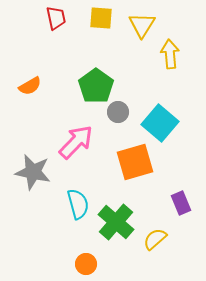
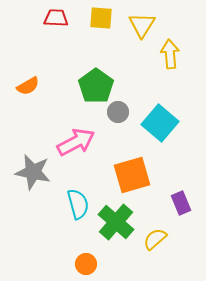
red trapezoid: rotated 75 degrees counterclockwise
orange semicircle: moved 2 px left
pink arrow: rotated 18 degrees clockwise
orange square: moved 3 px left, 13 px down
